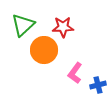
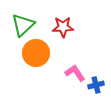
orange circle: moved 8 px left, 3 px down
pink L-shape: rotated 110 degrees clockwise
blue cross: moved 2 px left
